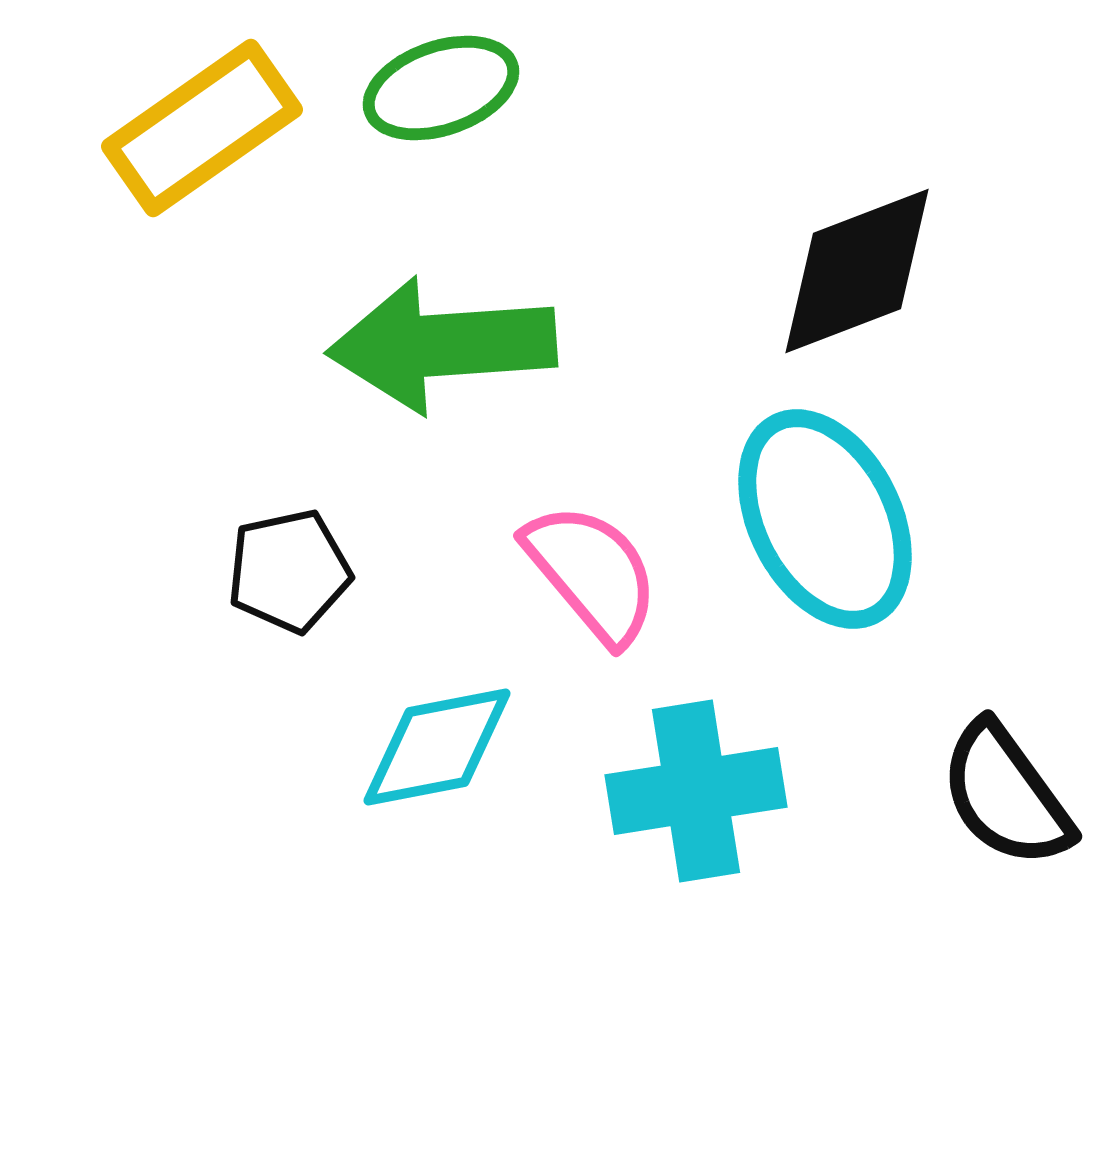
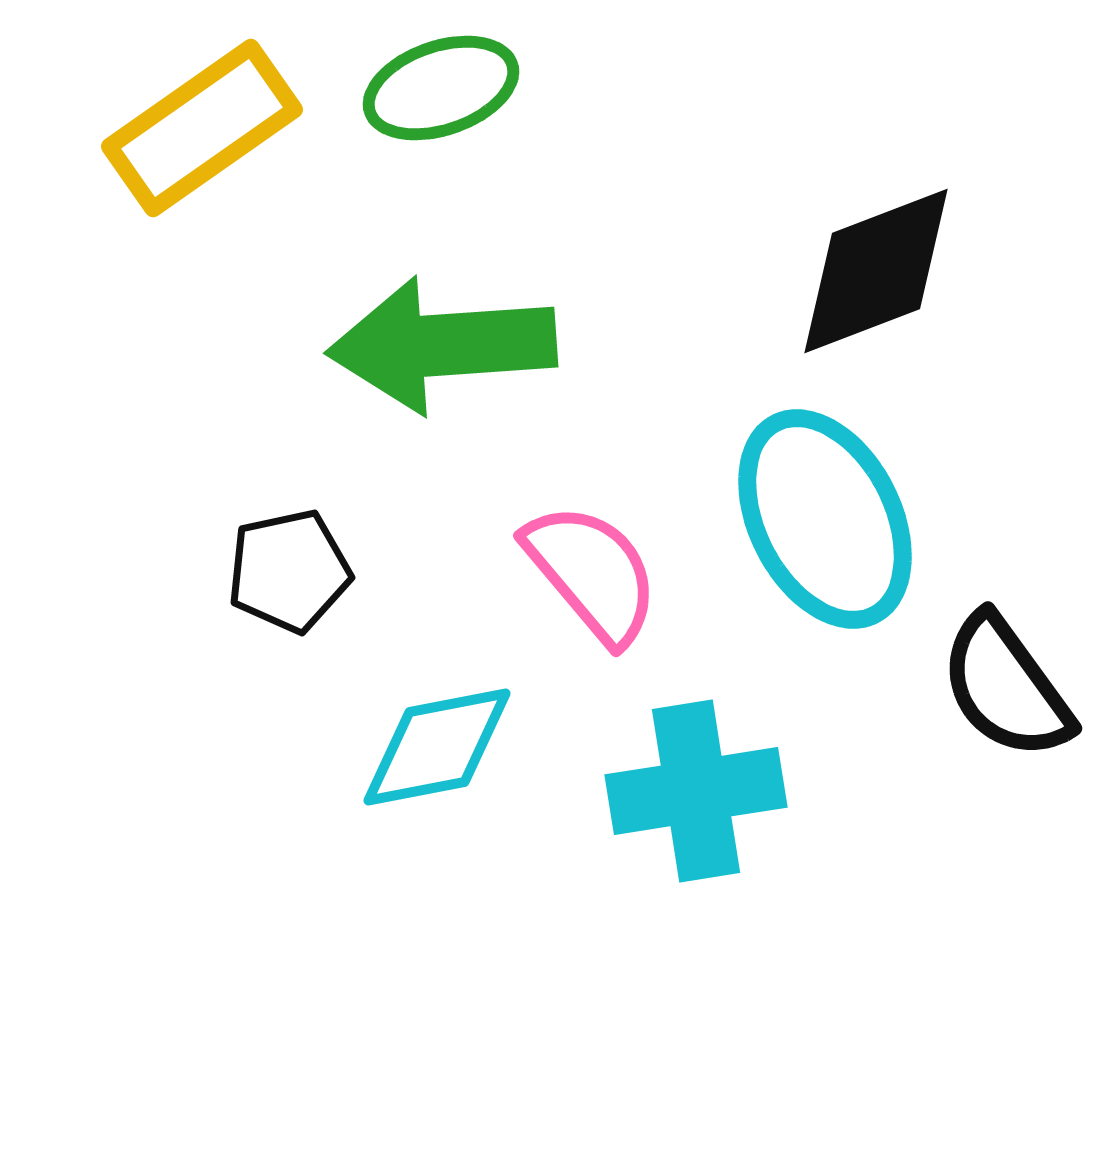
black diamond: moved 19 px right
black semicircle: moved 108 px up
